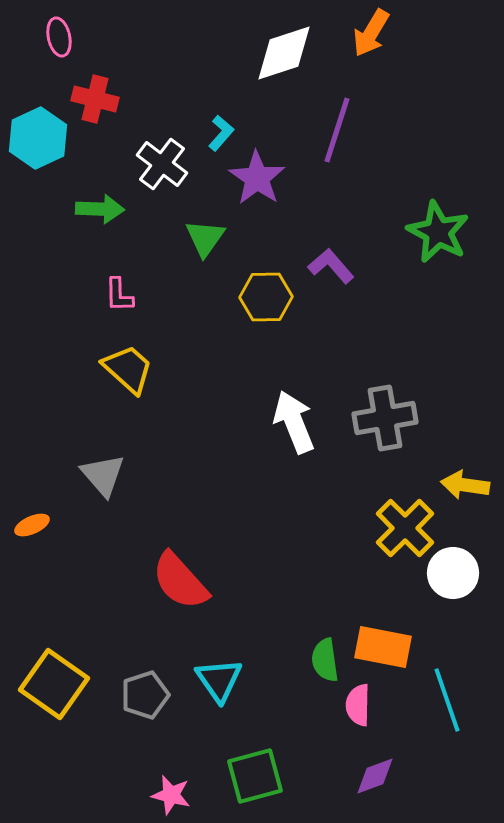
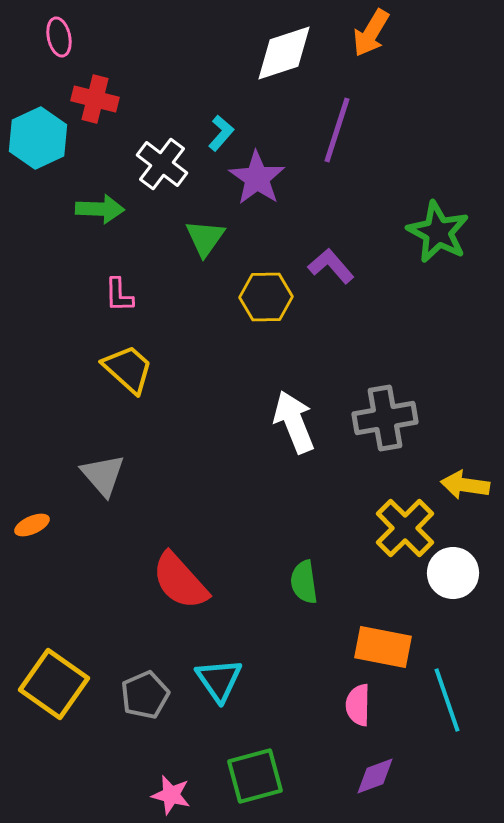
green semicircle: moved 21 px left, 78 px up
gray pentagon: rotated 6 degrees counterclockwise
